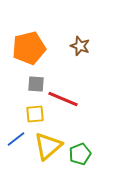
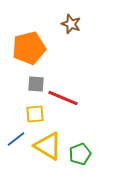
brown star: moved 9 px left, 22 px up
red line: moved 1 px up
yellow triangle: rotated 48 degrees counterclockwise
